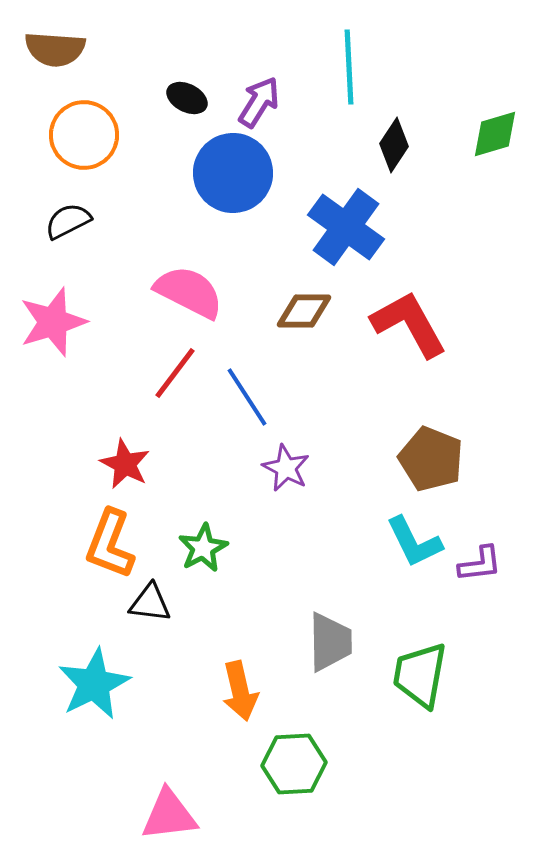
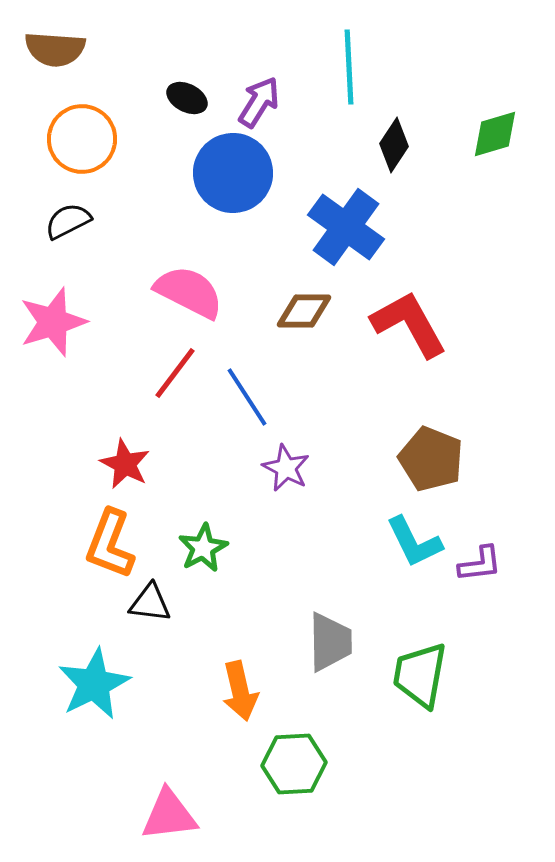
orange circle: moved 2 px left, 4 px down
